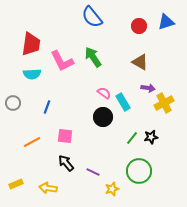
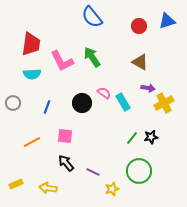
blue triangle: moved 1 px right, 1 px up
green arrow: moved 1 px left
black circle: moved 21 px left, 14 px up
